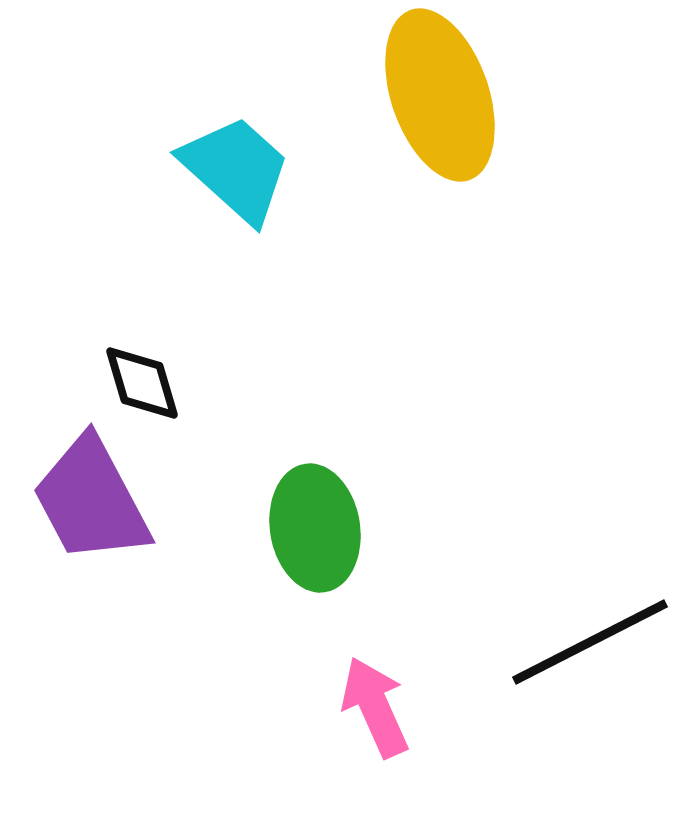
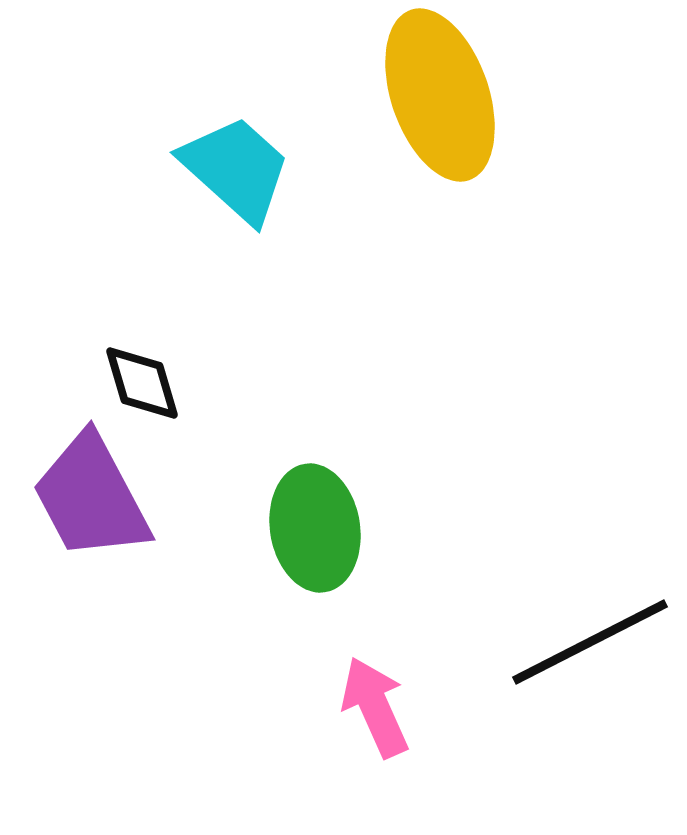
purple trapezoid: moved 3 px up
